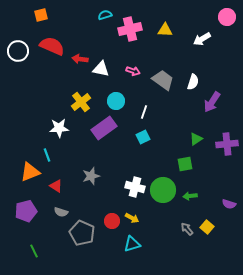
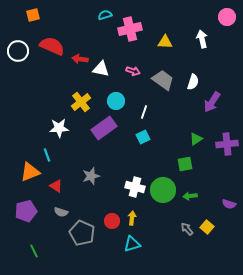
orange square: moved 8 px left
yellow triangle: moved 12 px down
white arrow: rotated 108 degrees clockwise
yellow arrow: rotated 112 degrees counterclockwise
